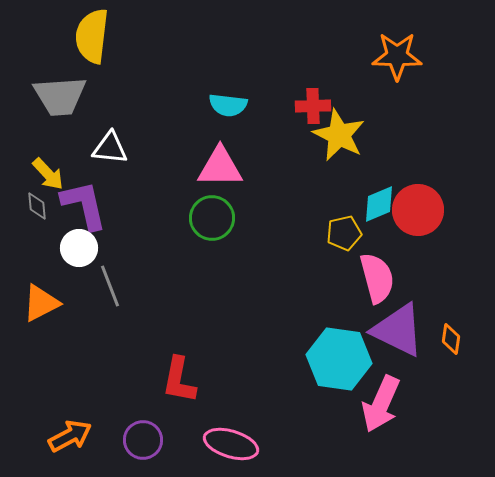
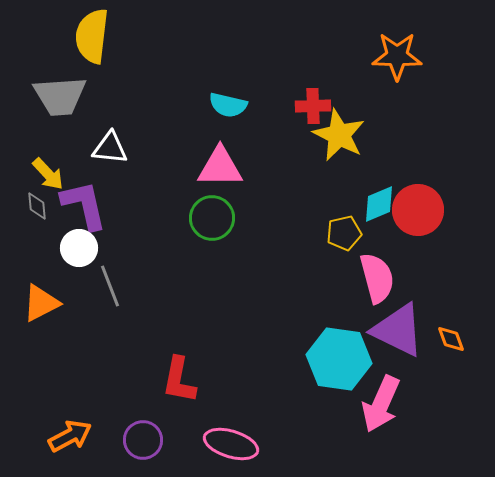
cyan semicircle: rotated 6 degrees clockwise
orange diamond: rotated 28 degrees counterclockwise
